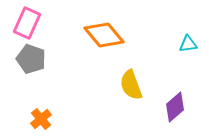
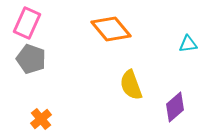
orange diamond: moved 7 px right, 6 px up
